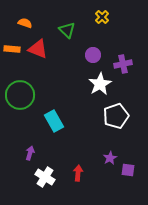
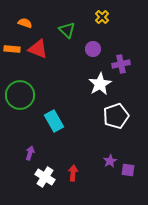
purple circle: moved 6 px up
purple cross: moved 2 px left
purple star: moved 3 px down
red arrow: moved 5 px left
